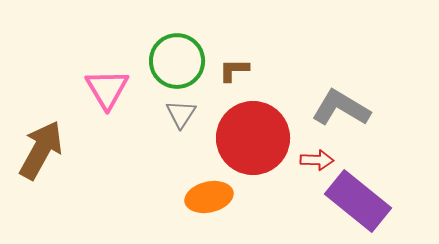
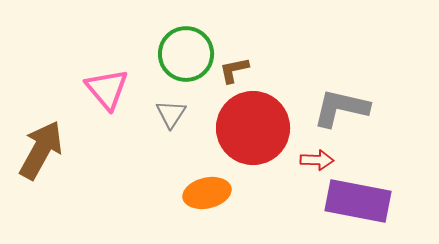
green circle: moved 9 px right, 7 px up
brown L-shape: rotated 12 degrees counterclockwise
pink triangle: rotated 9 degrees counterclockwise
gray L-shape: rotated 18 degrees counterclockwise
gray triangle: moved 10 px left
red circle: moved 10 px up
orange ellipse: moved 2 px left, 4 px up
purple rectangle: rotated 28 degrees counterclockwise
